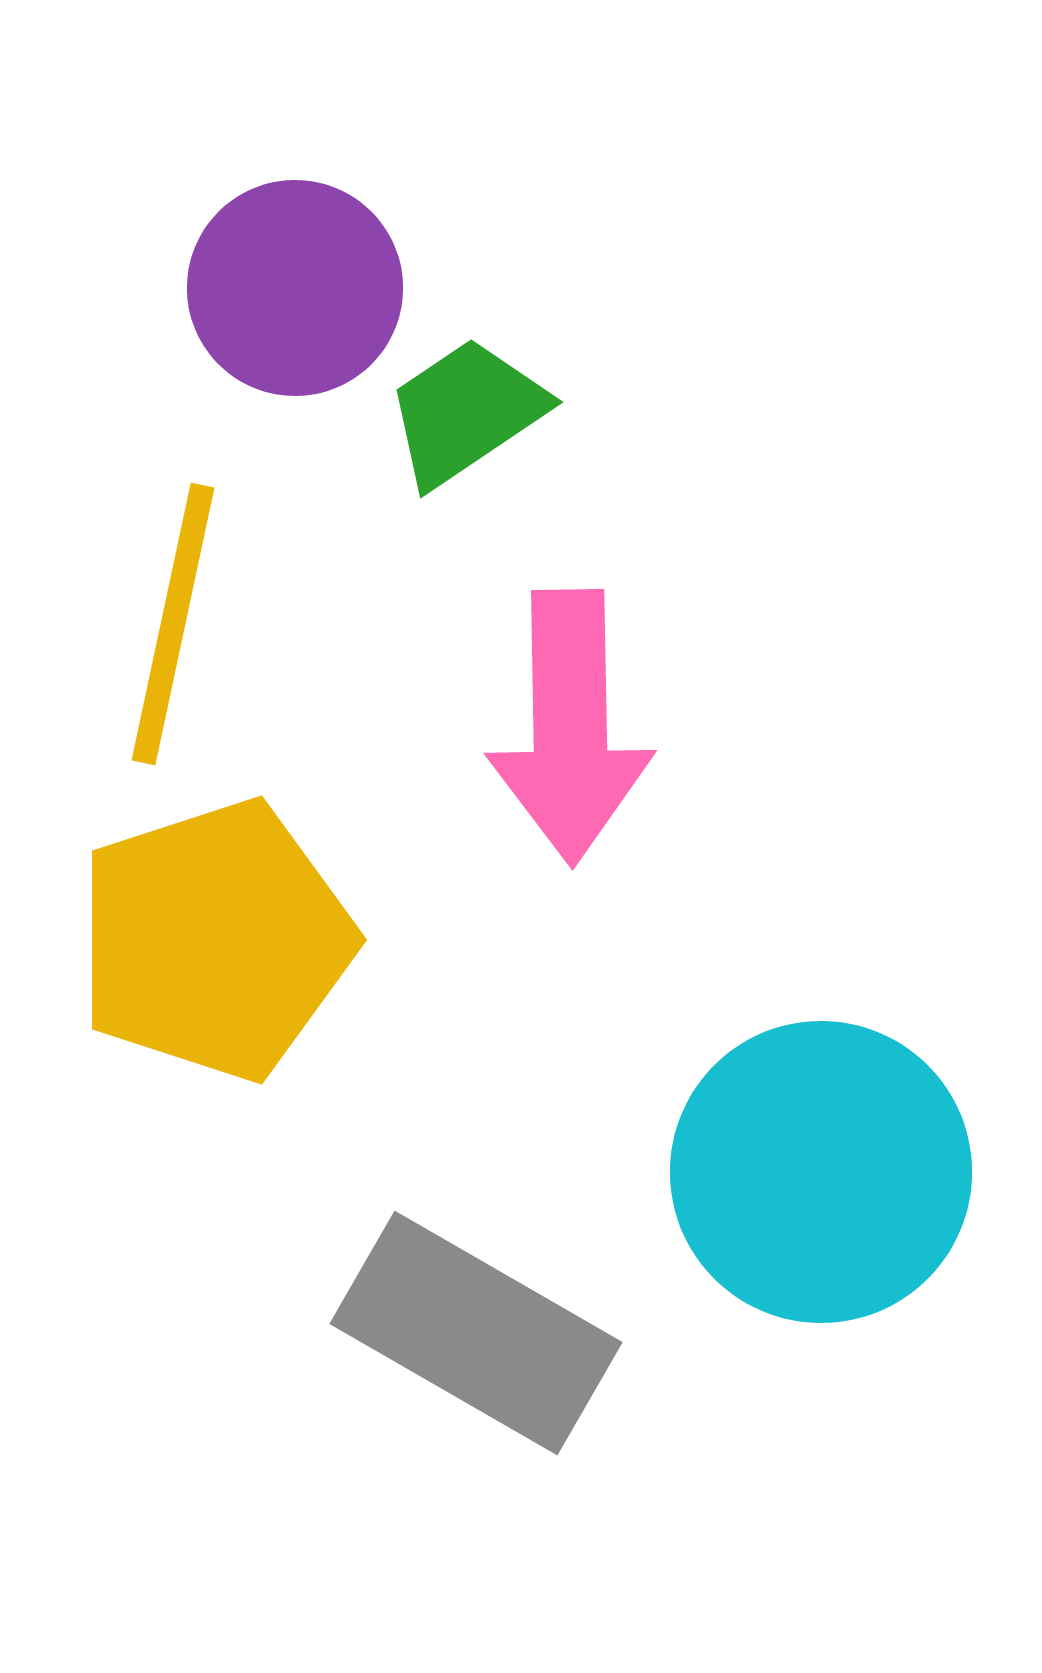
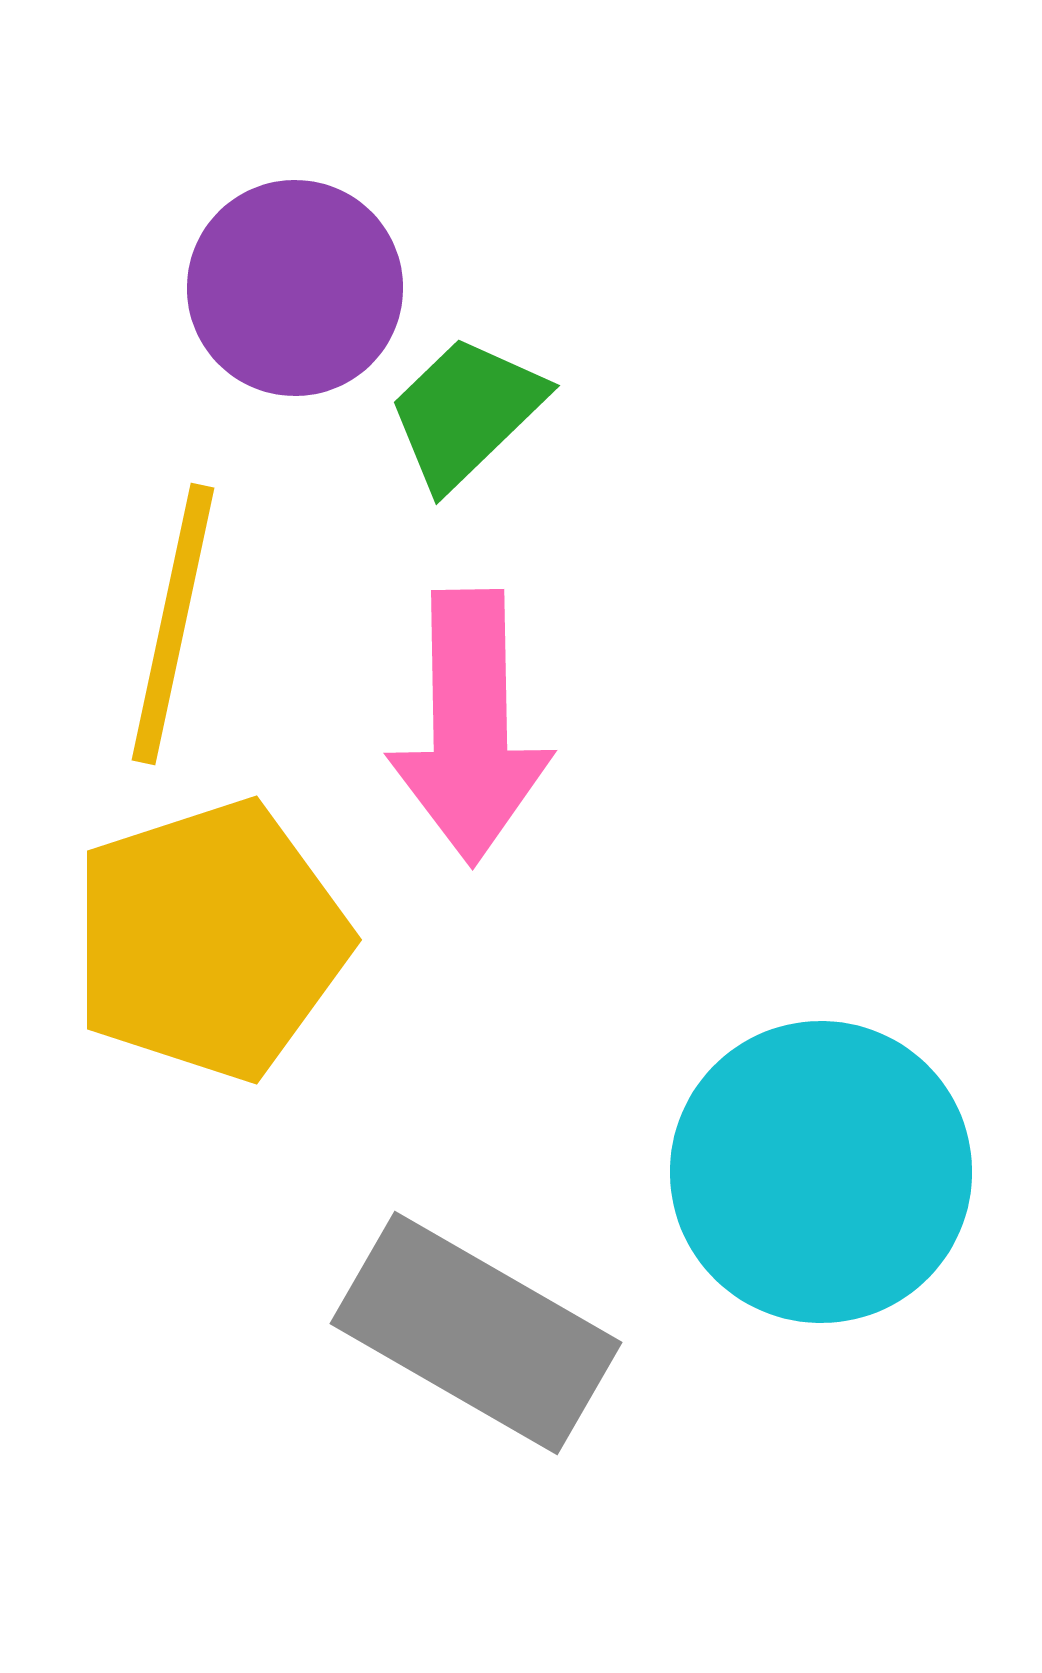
green trapezoid: rotated 10 degrees counterclockwise
pink arrow: moved 100 px left
yellow pentagon: moved 5 px left
